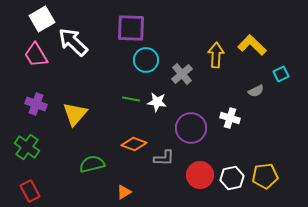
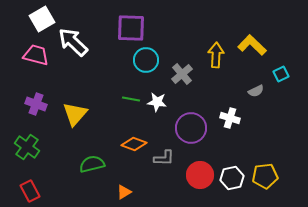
pink trapezoid: rotated 136 degrees clockwise
